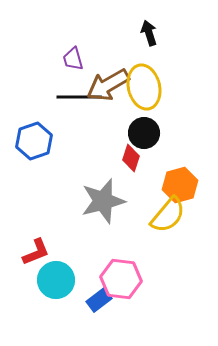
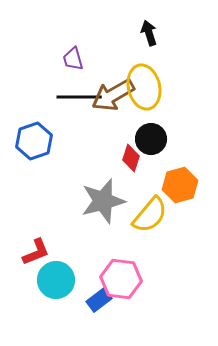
brown arrow: moved 5 px right, 10 px down
black circle: moved 7 px right, 6 px down
yellow semicircle: moved 18 px left
